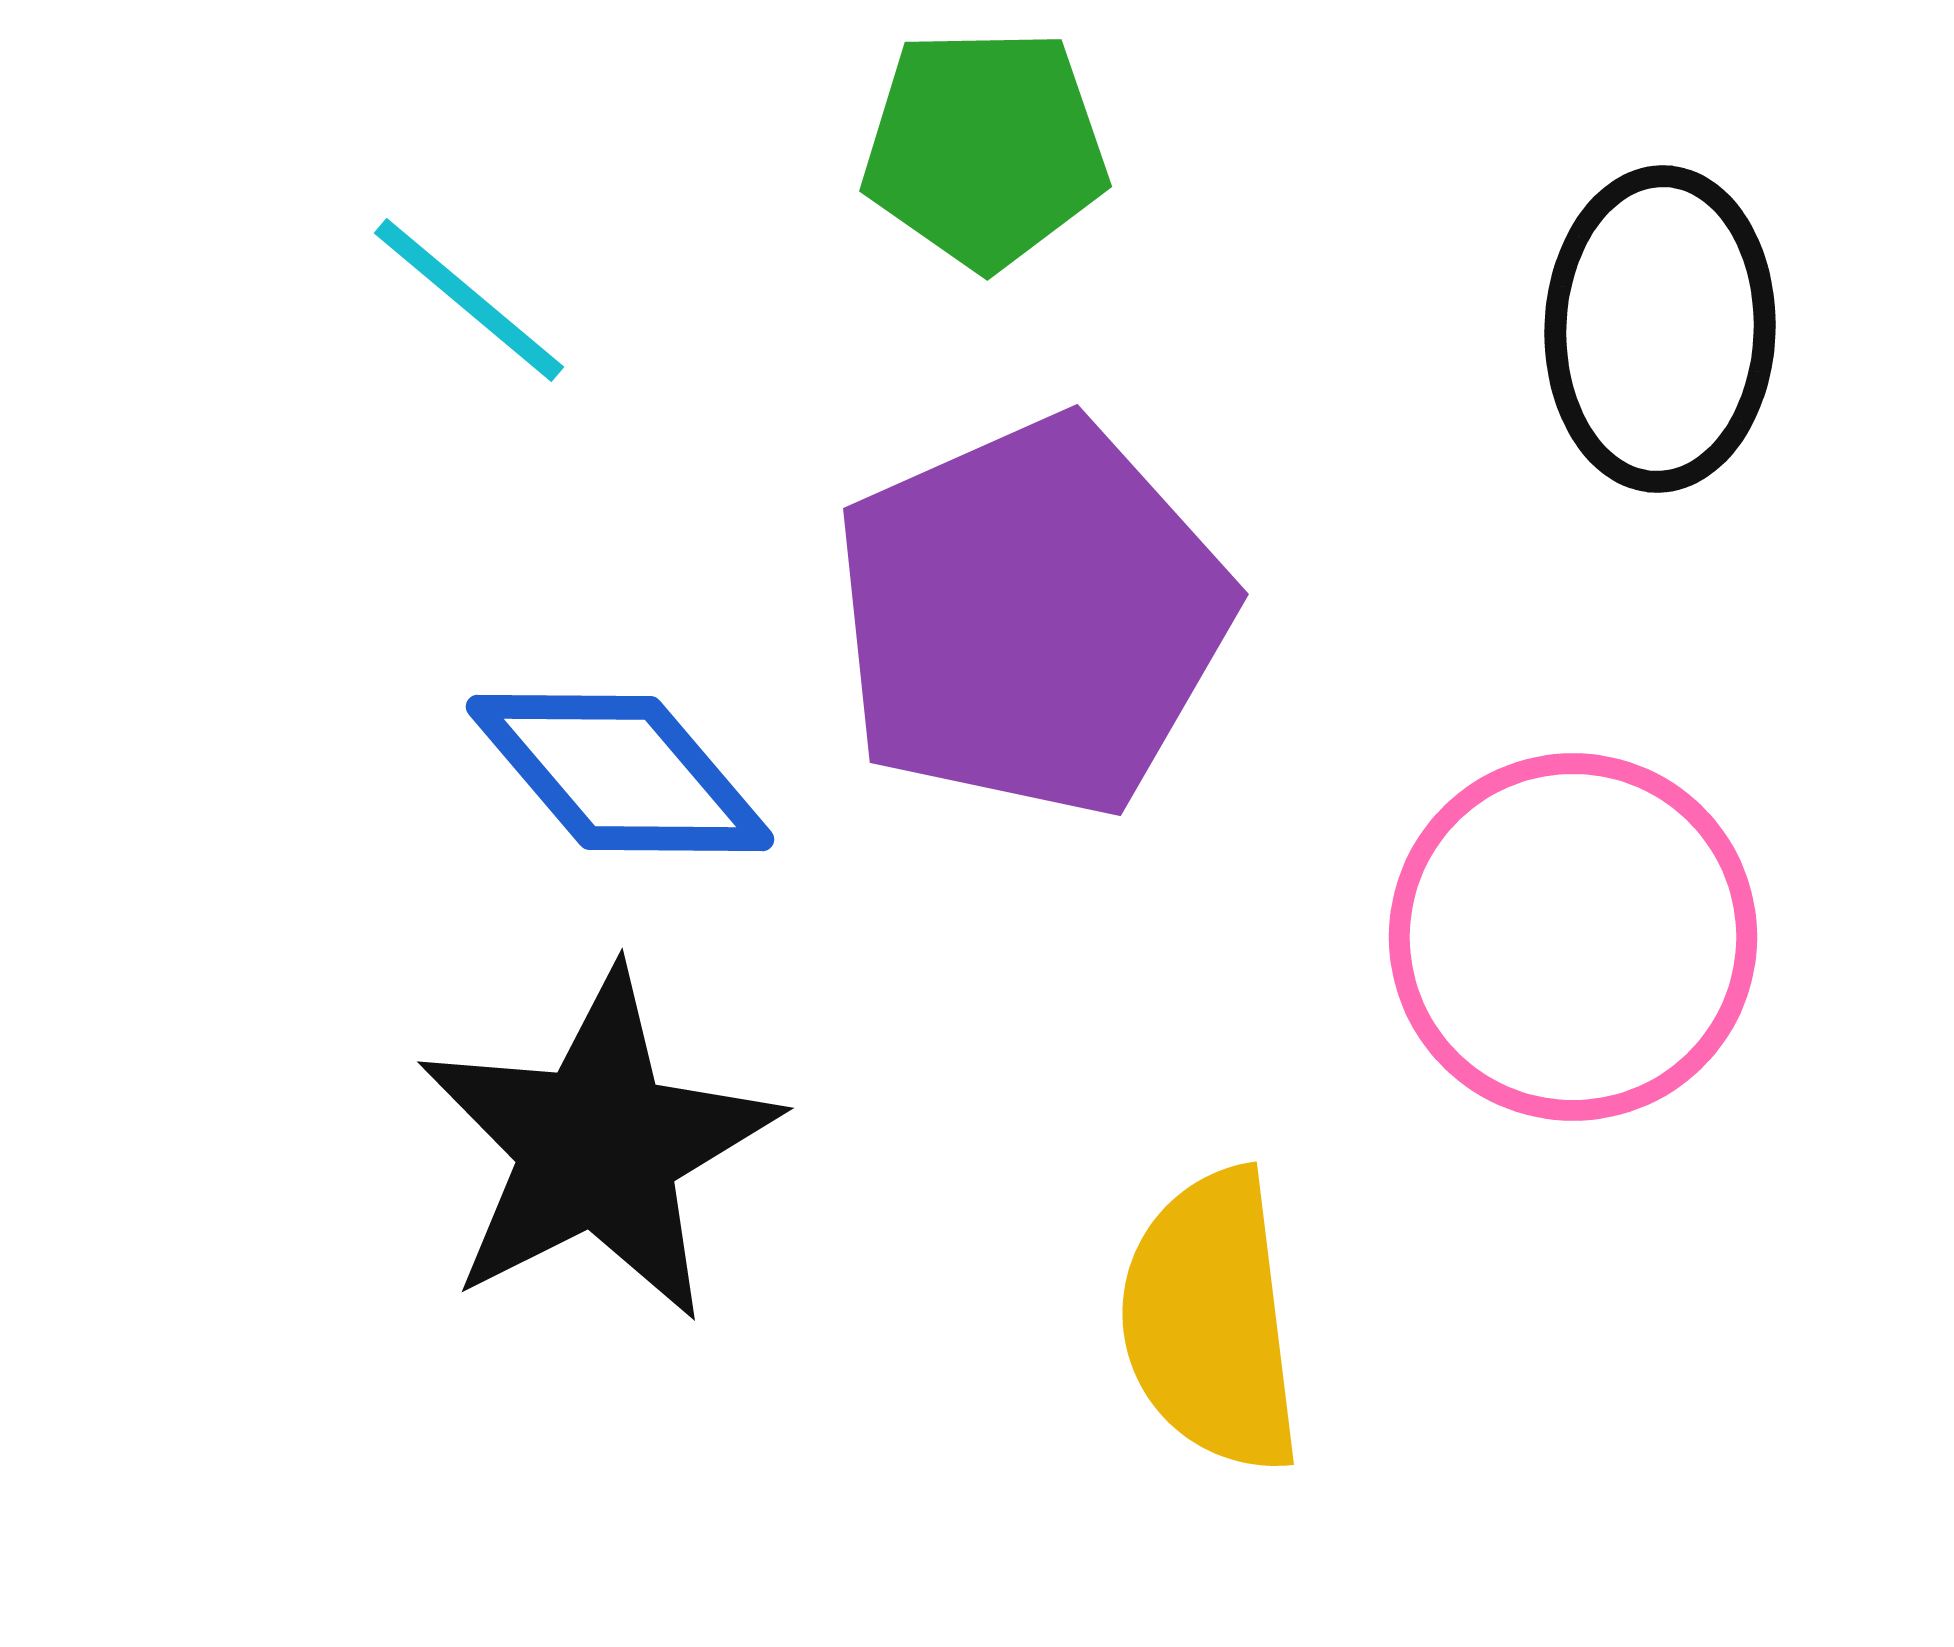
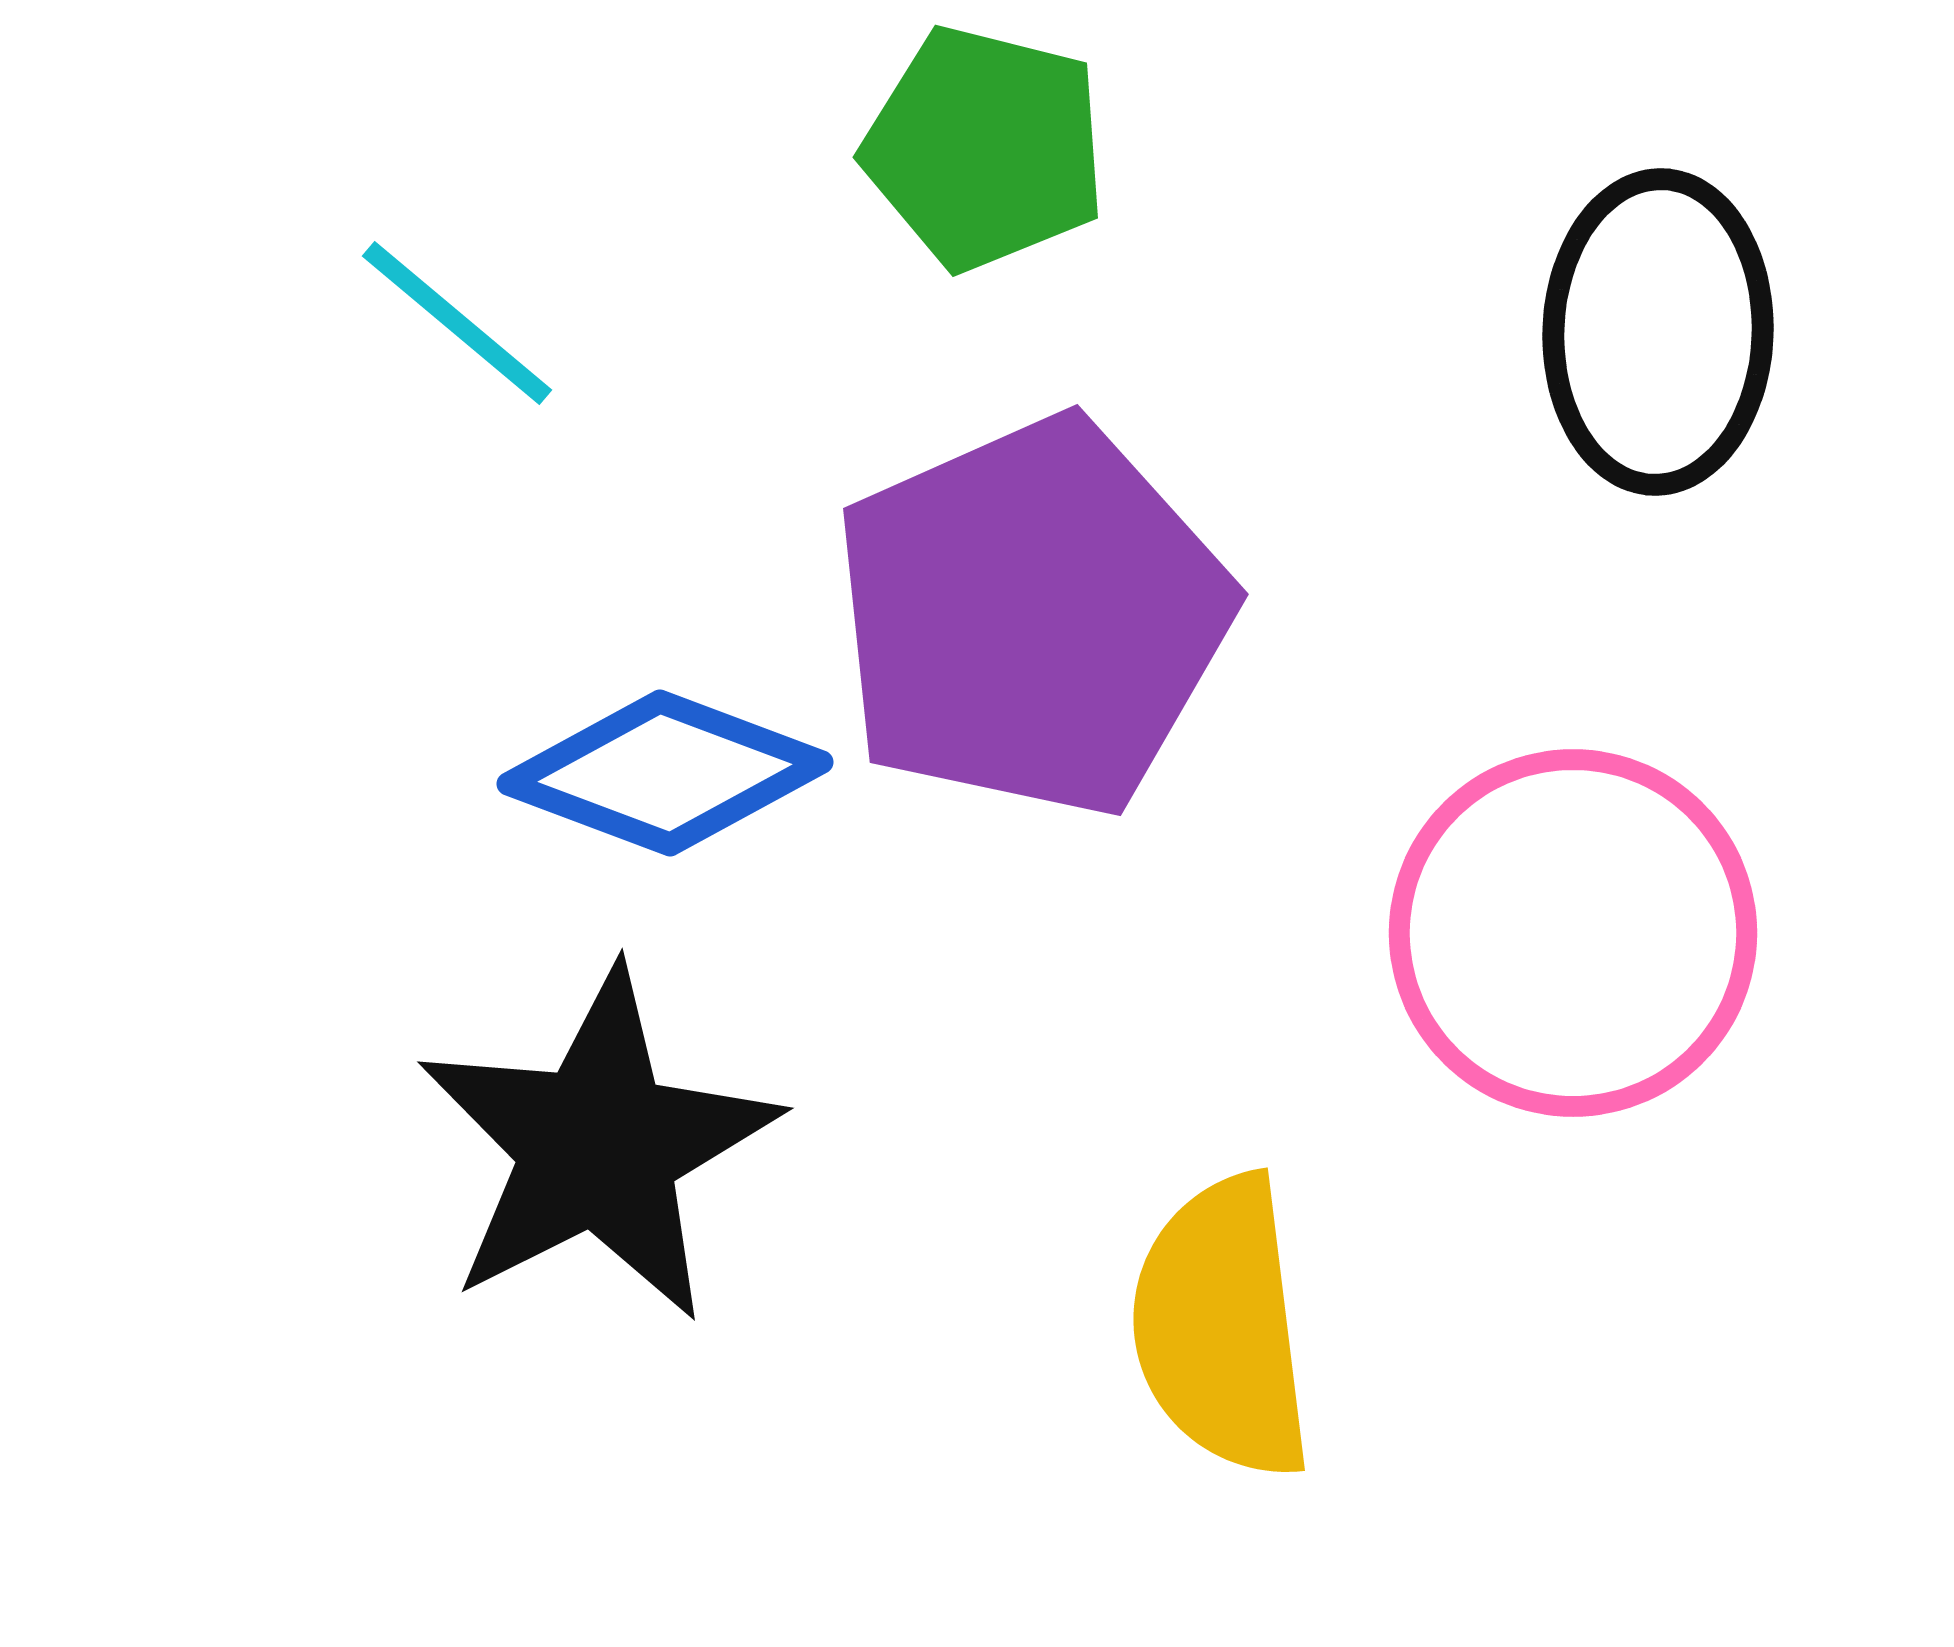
green pentagon: rotated 15 degrees clockwise
cyan line: moved 12 px left, 23 px down
black ellipse: moved 2 px left, 3 px down
blue diamond: moved 45 px right; rotated 29 degrees counterclockwise
pink circle: moved 4 px up
yellow semicircle: moved 11 px right, 6 px down
